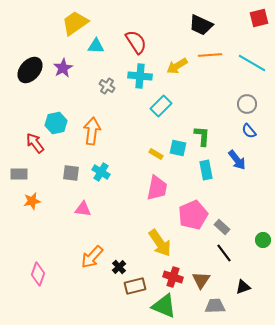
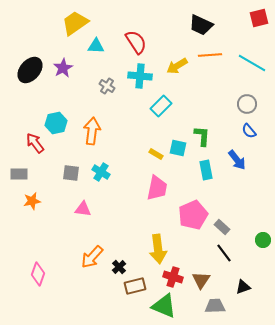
yellow arrow at (160, 243): moved 2 px left, 6 px down; rotated 28 degrees clockwise
